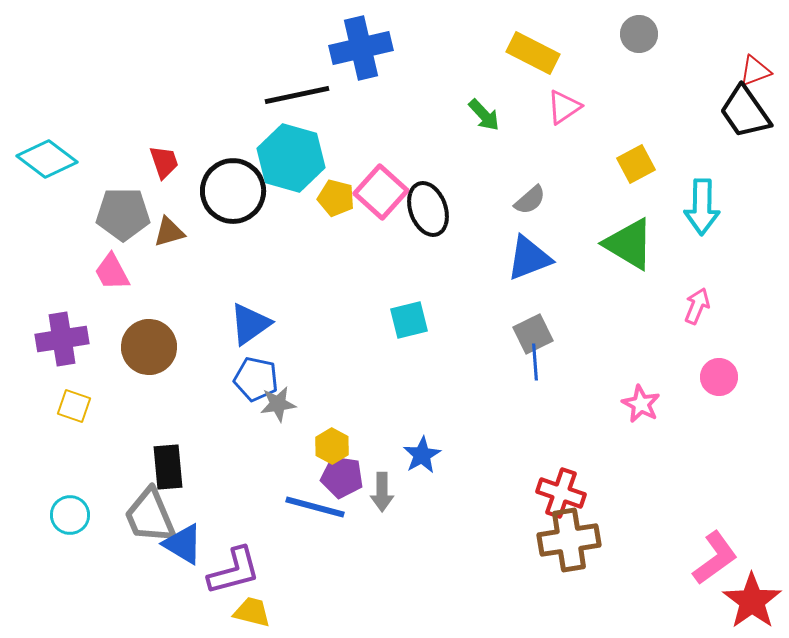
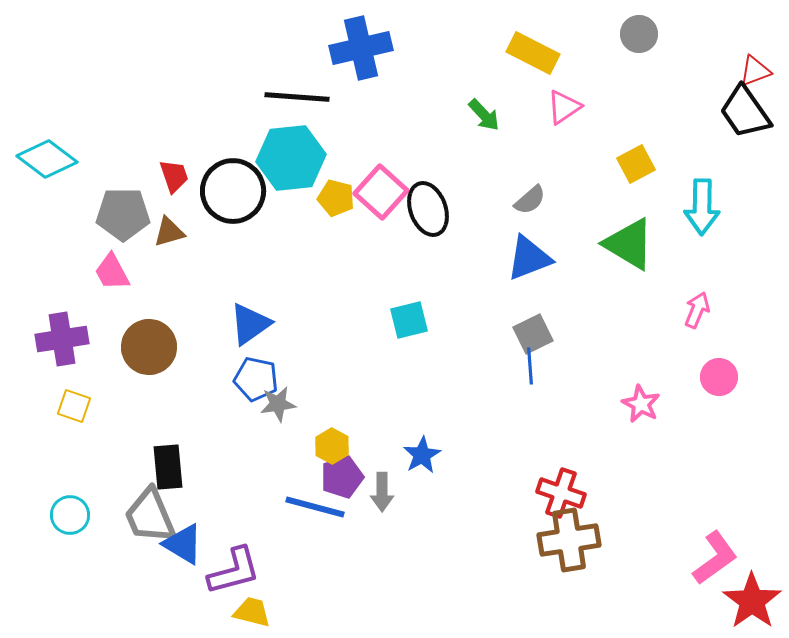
black line at (297, 95): moved 2 px down; rotated 16 degrees clockwise
cyan hexagon at (291, 158): rotated 22 degrees counterclockwise
red trapezoid at (164, 162): moved 10 px right, 14 px down
pink arrow at (697, 306): moved 4 px down
blue line at (535, 362): moved 5 px left, 4 px down
purple pentagon at (342, 477): rotated 27 degrees counterclockwise
